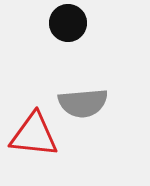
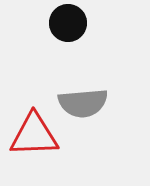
red triangle: rotated 8 degrees counterclockwise
